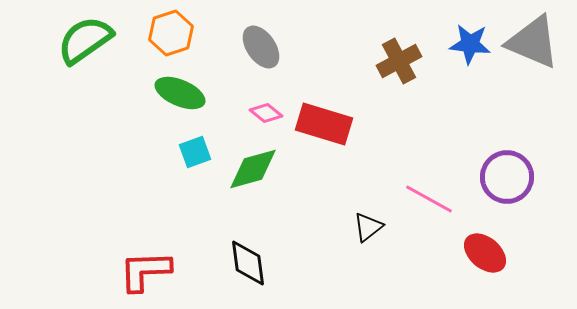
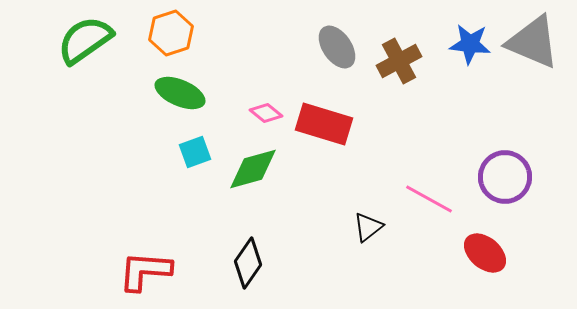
gray ellipse: moved 76 px right
purple circle: moved 2 px left
black diamond: rotated 42 degrees clockwise
red L-shape: rotated 6 degrees clockwise
